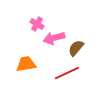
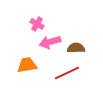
pink arrow: moved 4 px left, 4 px down
brown semicircle: rotated 48 degrees clockwise
orange trapezoid: moved 1 px right, 1 px down
